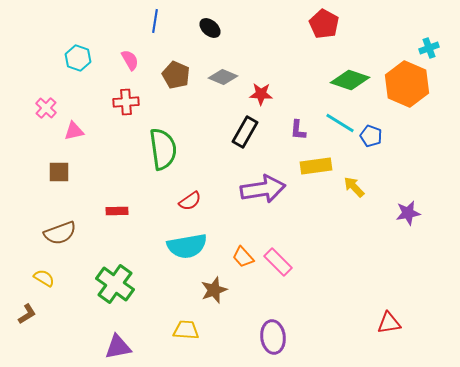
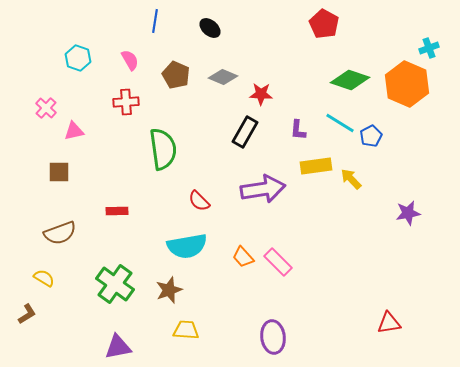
blue pentagon: rotated 25 degrees clockwise
yellow arrow: moved 3 px left, 8 px up
red semicircle: moved 9 px right; rotated 80 degrees clockwise
brown star: moved 45 px left
